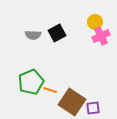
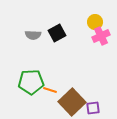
green pentagon: rotated 20 degrees clockwise
brown square: rotated 12 degrees clockwise
